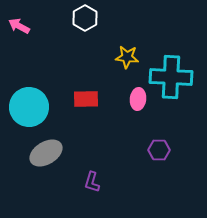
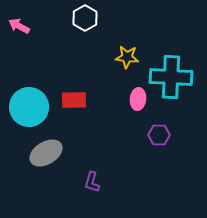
red rectangle: moved 12 px left, 1 px down
purple hexagon: moved 15 px up
